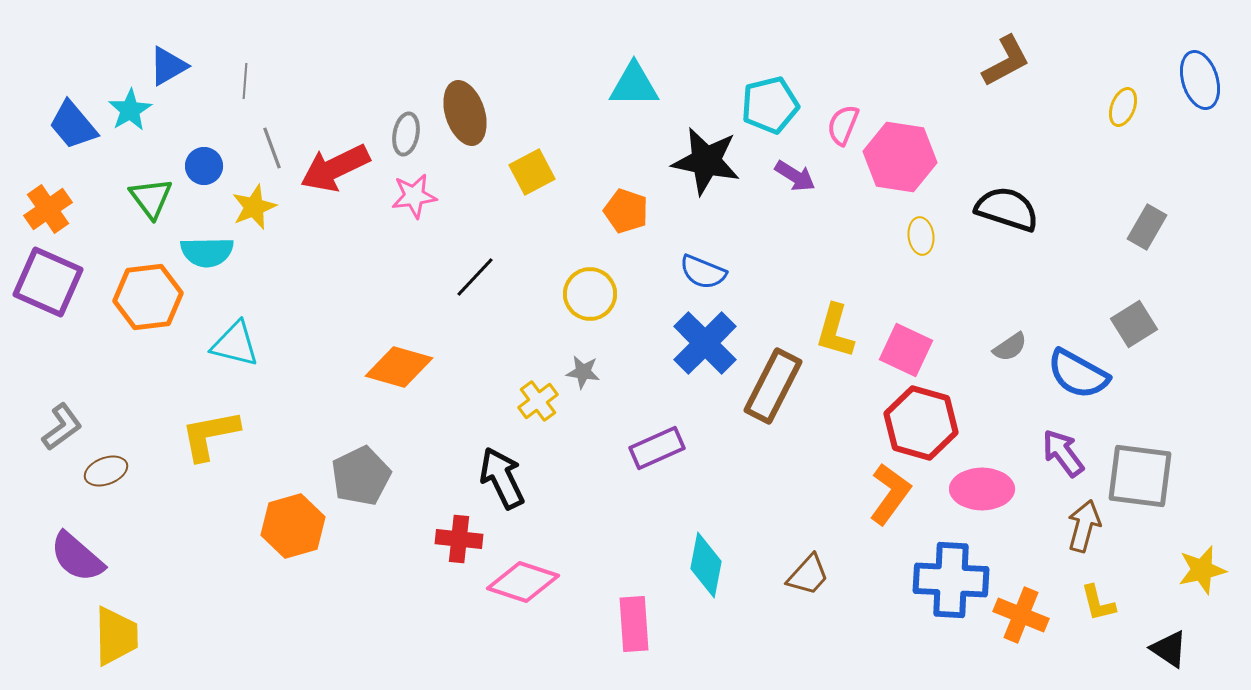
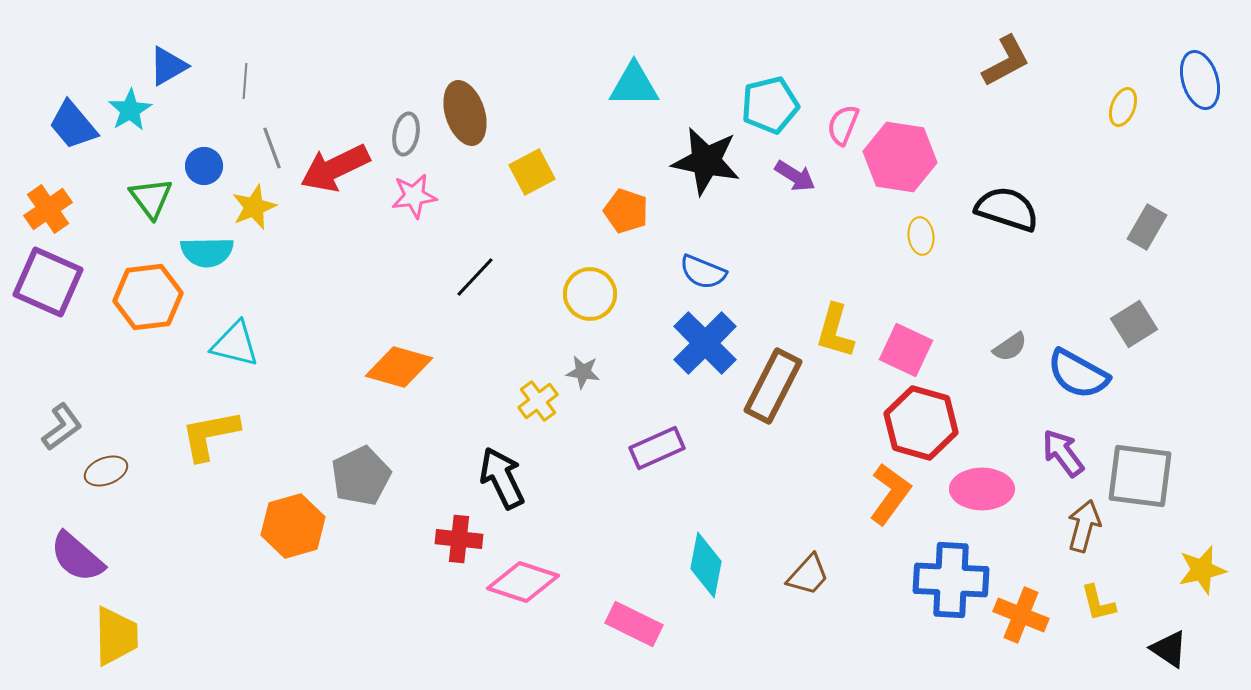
pink rectangle at (634, 624): rotated 60 degrees counterclockwise
